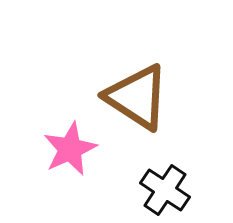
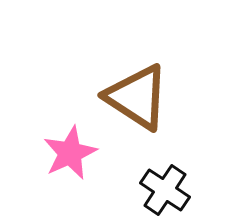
pink star: moved 4 px down
